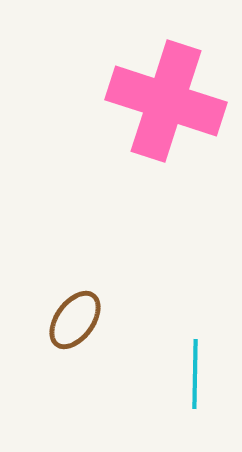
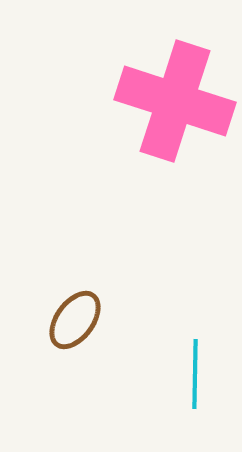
pink cross: moved 9 px right
